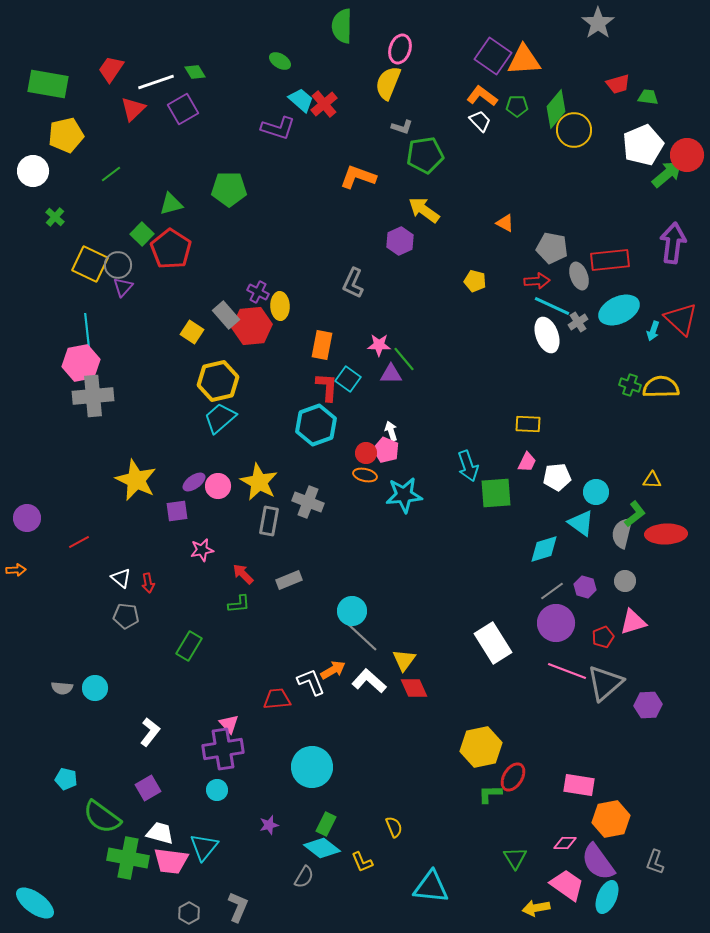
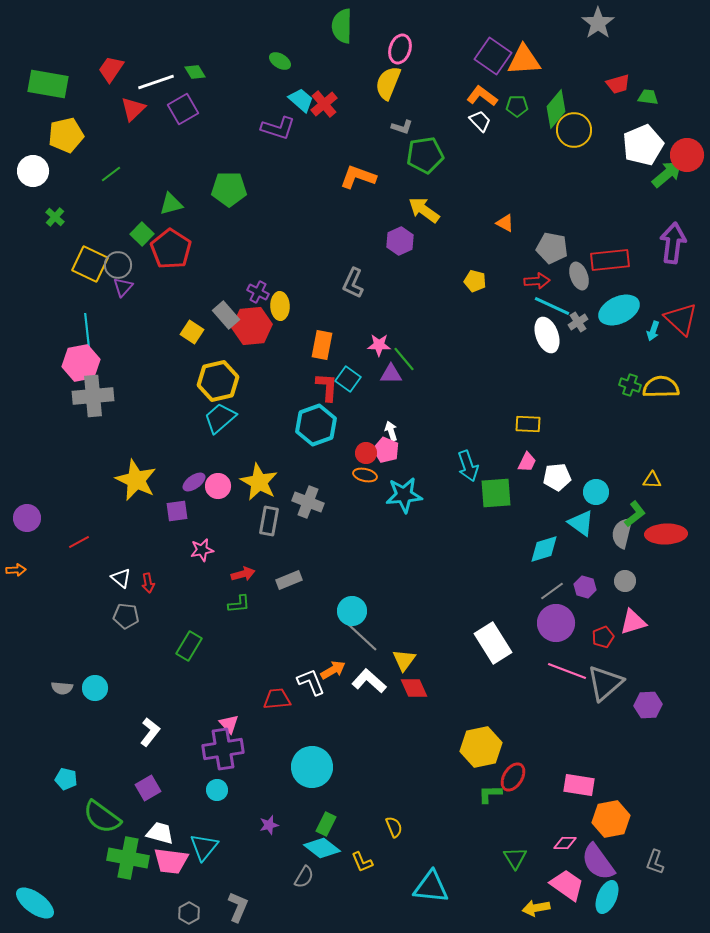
red arrow at (243, 574): rotated 120 degrees clockwise
